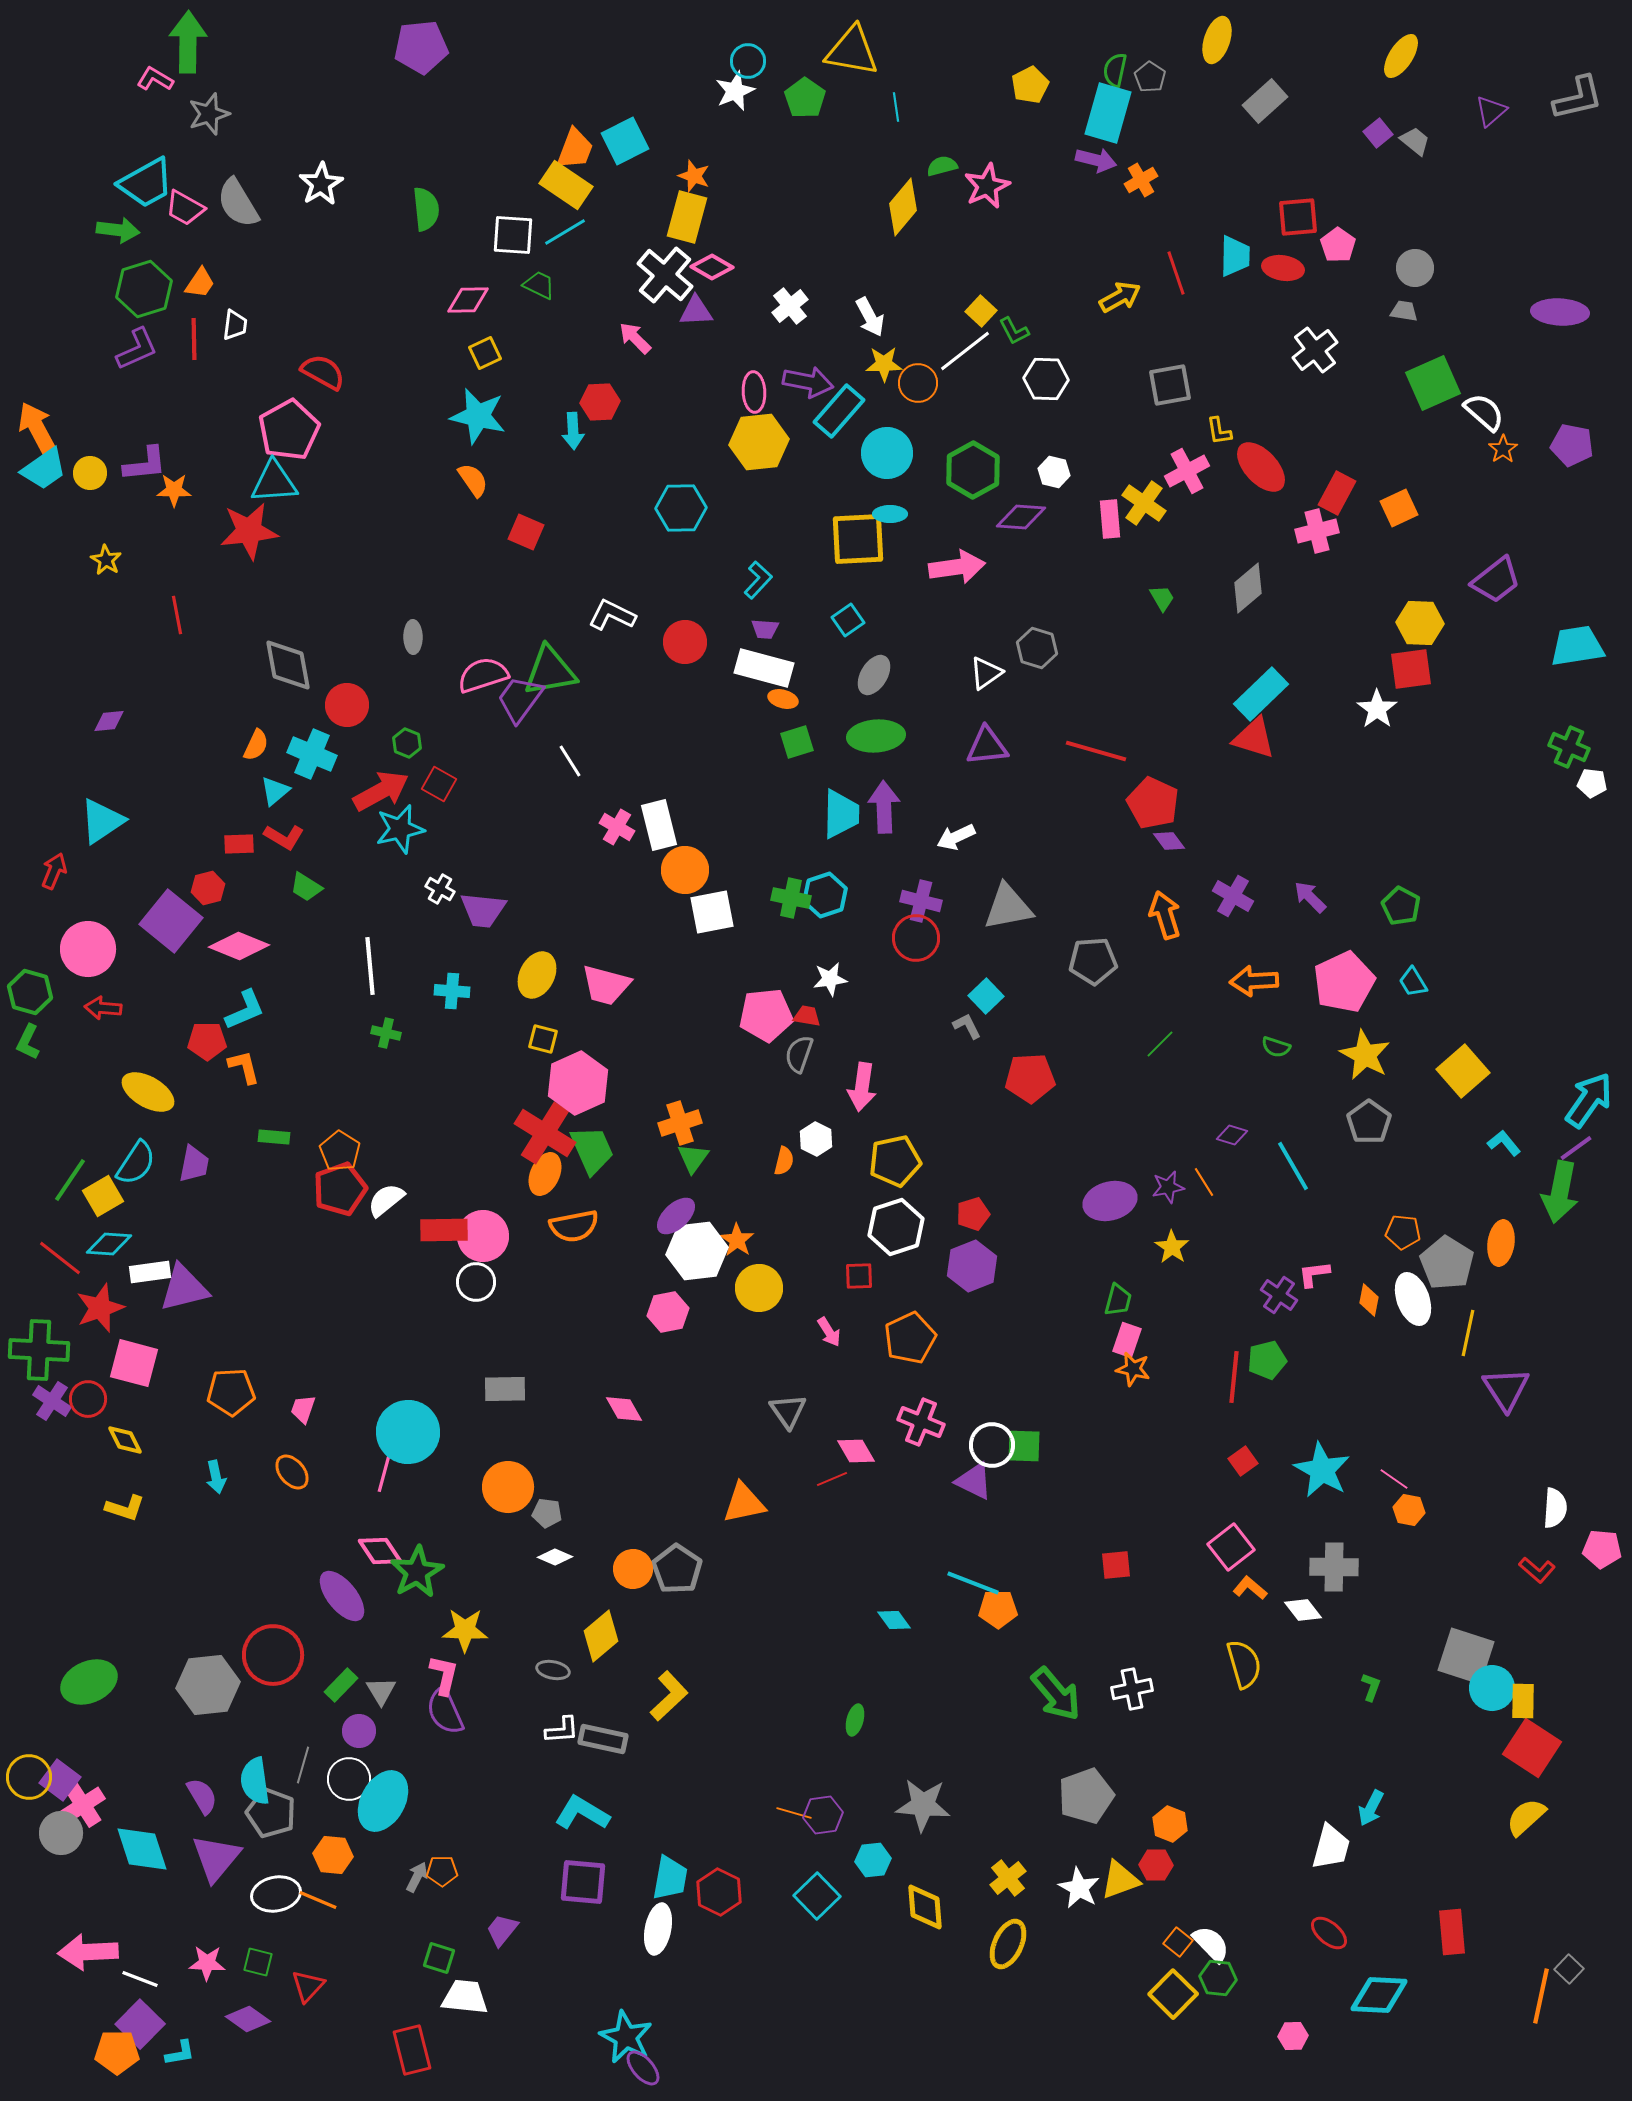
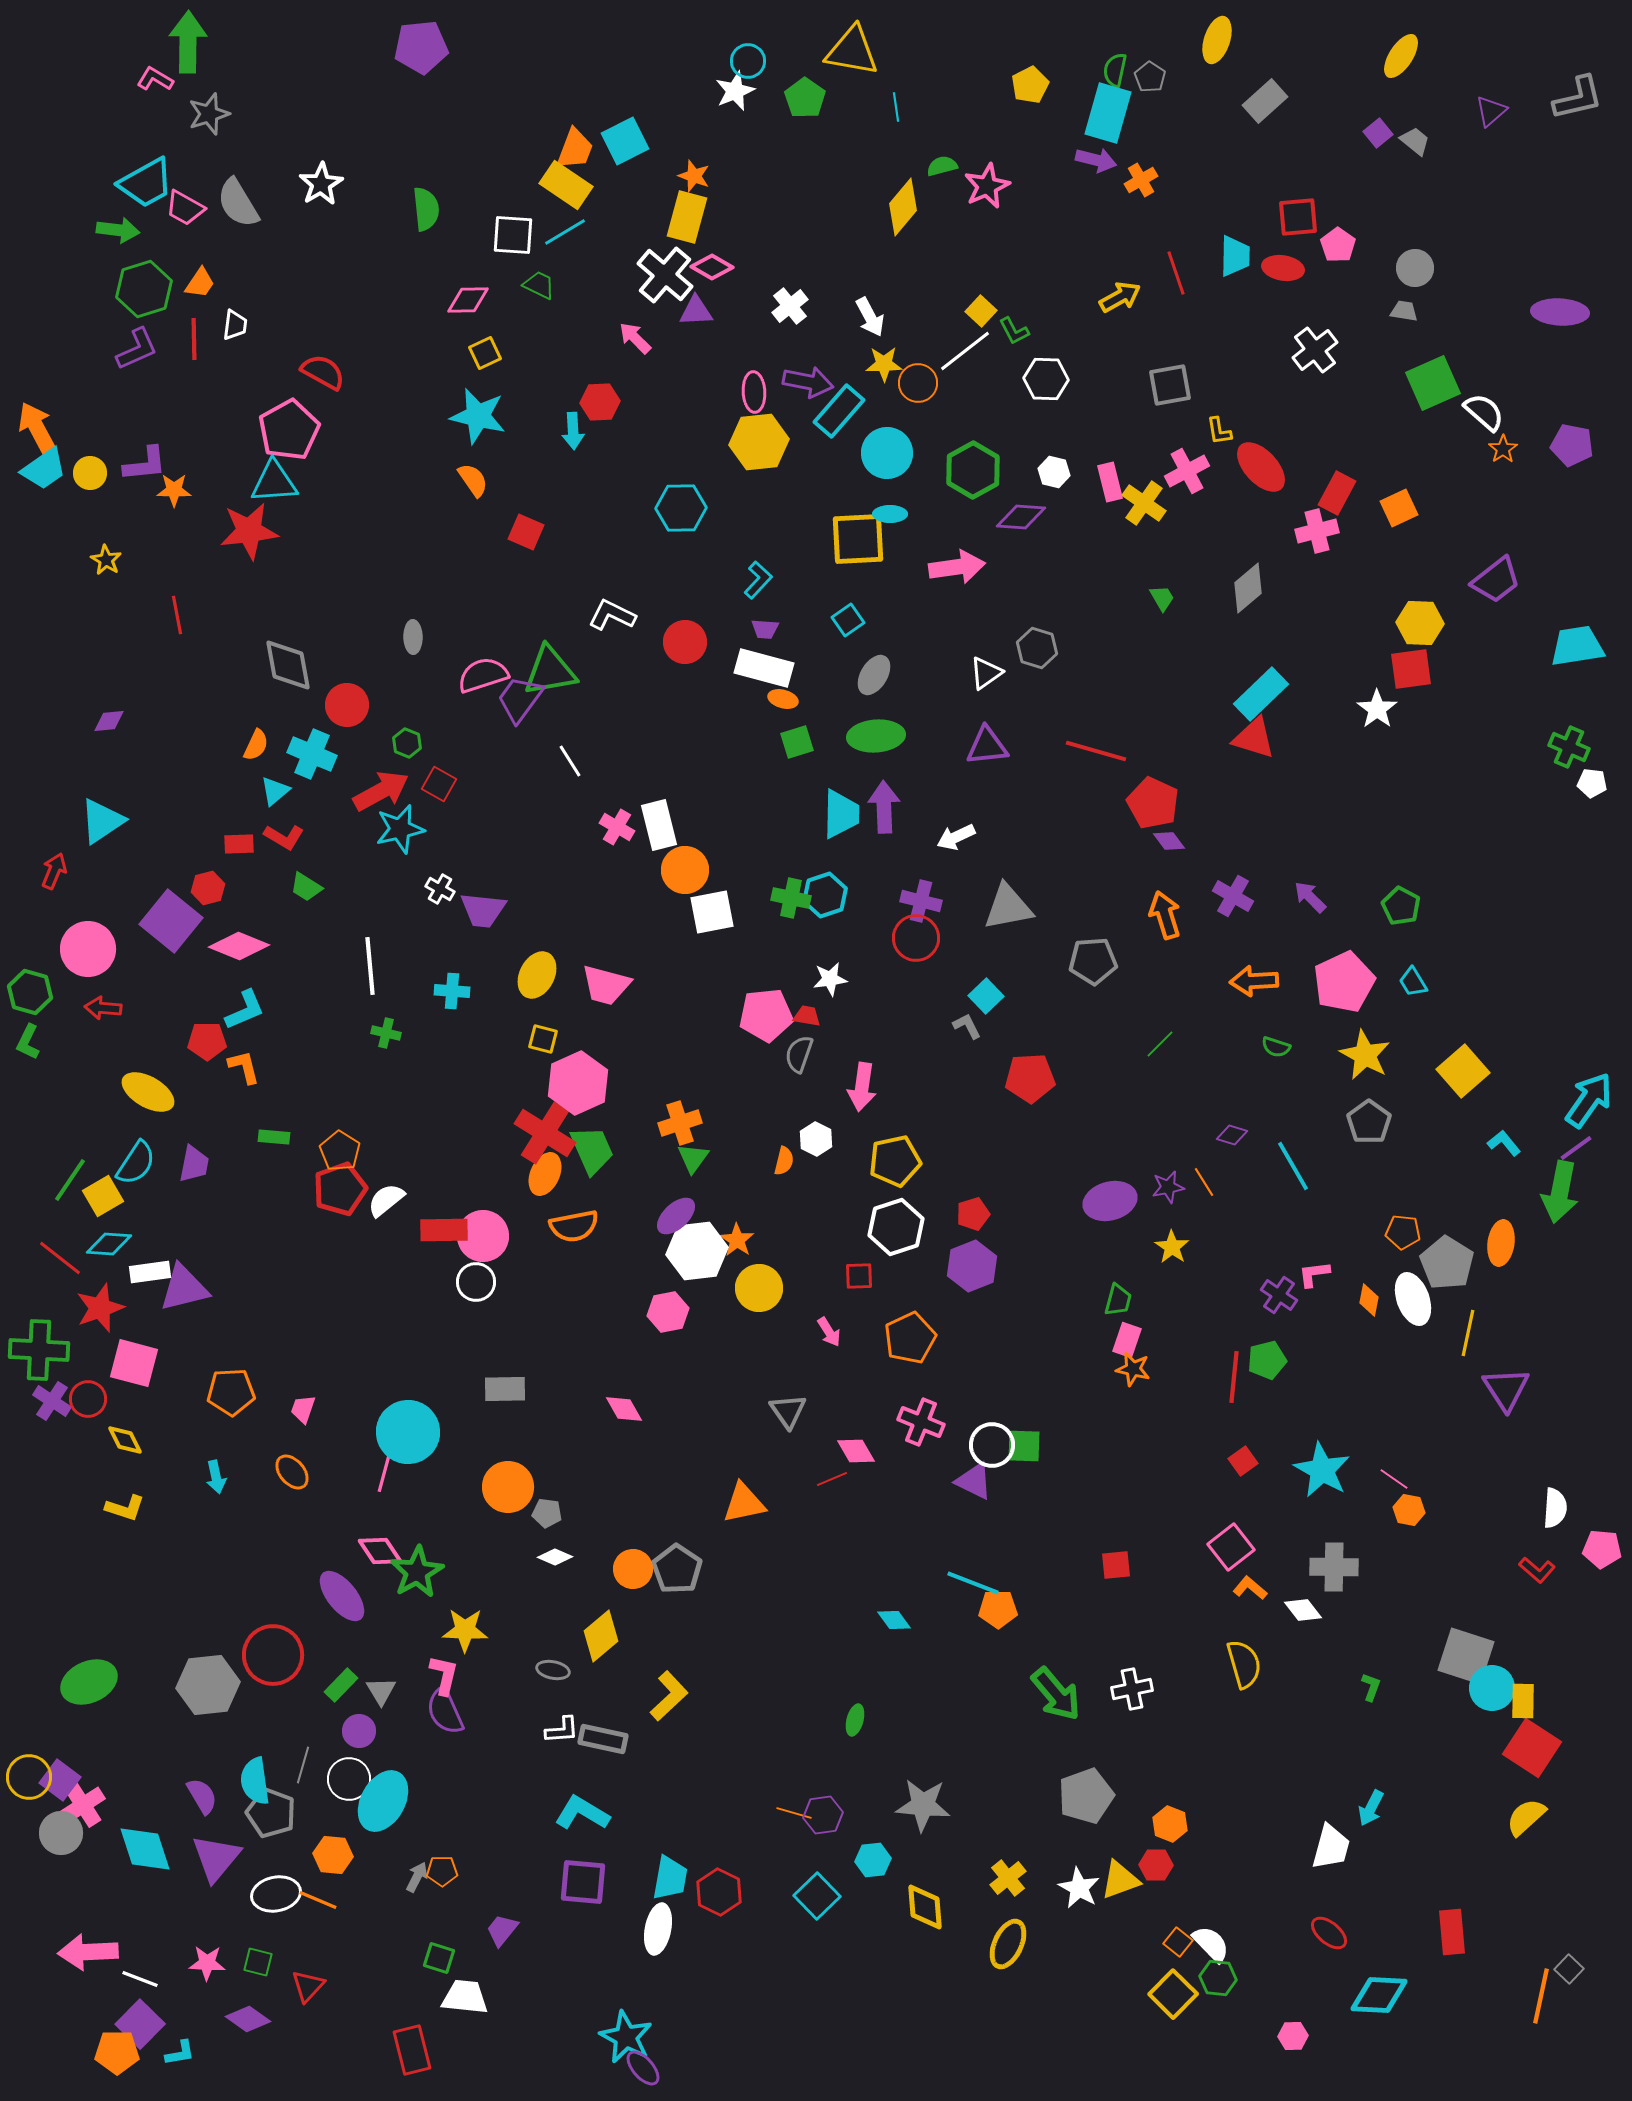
pink rectangle at (1110, 519): moved 37 px up; rotated 9 degrees counterclockwise
cyan diamond at (142, 1849): moved 3 px right
